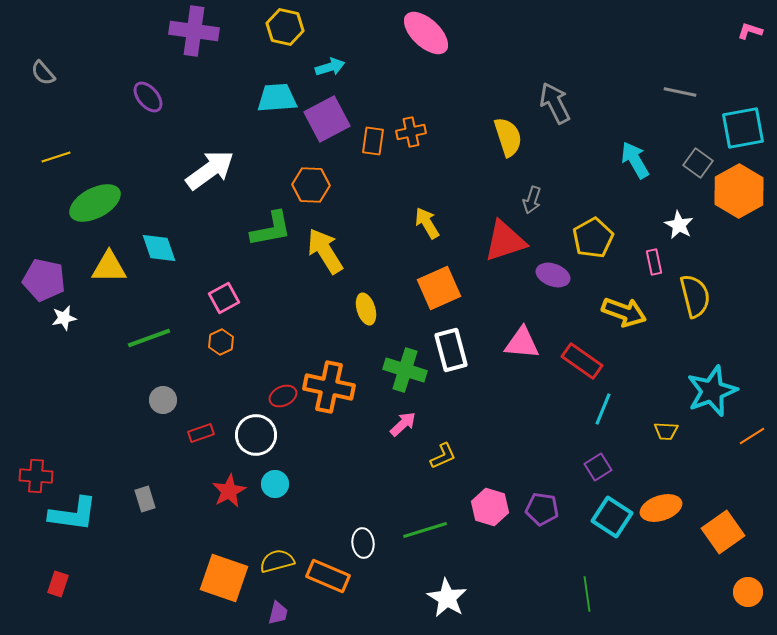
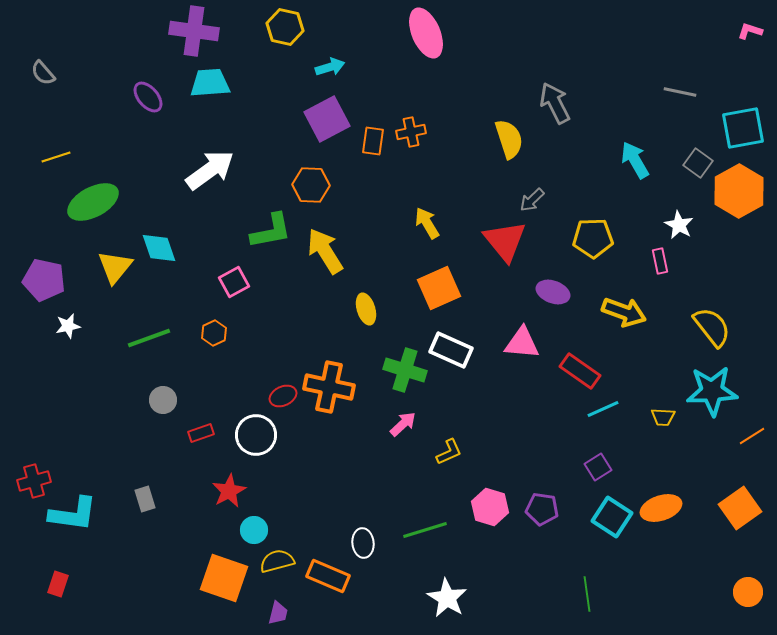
pink ellipse at (426, 33): rotated 24 degrees clockwise
cyan trapezoid at (277, 98): moved 67 px left, 15 px up
yellow semicircle at (508, 137): moved 1 px right, 2 px down
gray arrow at (532, 200): rotated 28 degrees clockwise
green ellipse at (95, 203): moved 2 px left, 1 px up
green L-shape at (271, 229): moved 2 px down
yellow pentagon at (593, 238): rotated 27 degrees clockwise
red triangle at (505, 241): rotated 51 degrees counterclockwise
pink rectangle at (654, 262): moved 6 px right, 1 px up
yellow triangle at (109, 267): moved 6 px right; rotated 51 degrees counterclockwise
purple ellipse at (553, 275): moved 17 px down
yellow semicircle at (695, 296): moved 17 px right, 31 px down; rotated 24 degrees counterclockwise
pink square at (224, 298): moved 10 px right, 16 px up
white star at (64, 318): moved 4 px right, 8 px down
orange hexagon at (221, 342): moved 7 px left, 9 px up
white rectangle at (451, 350): rotated 51 degrees counterclockwise
red rectangle at (582, 361): moved 2 px left, 10 px down
cyan star at (712, 391): rotated 18 degrees clockwise
cyan line at (603, 409): rotated 44 degrees clockwise
yellow trapezoid at (666, 431): moved 3 px left, 14 px up
yellow L-shape at (443, 456): moved 6 px right, 4 px up
red cross at (36, 476): moved 2 px left, 5 px down; rotated 20 degrees counterclockwise
cyan circle at (275, 484): moved 21 px left, 46 px down
orange square at (723, 532): moved 17 px right, 24 px up
